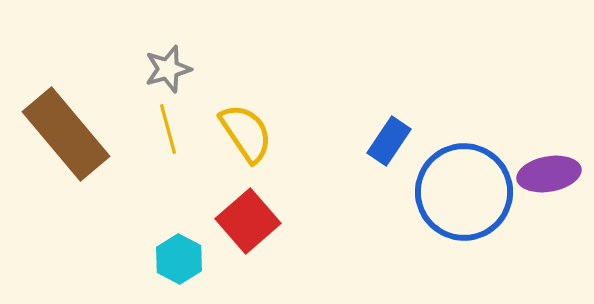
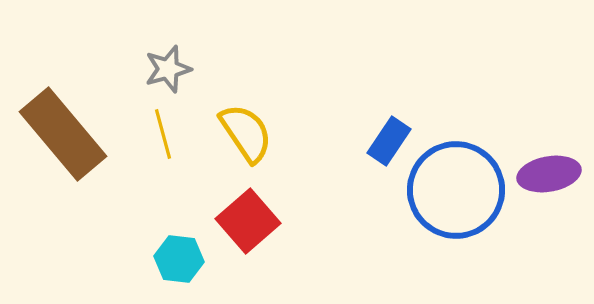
yellow line: moved 5 px left, 5 px down
brown rectangle: moved 3 px left
blue circle: moved 8 px left, 2 px up
cyan hexagon: rotated 21 degrees counterclockwise
